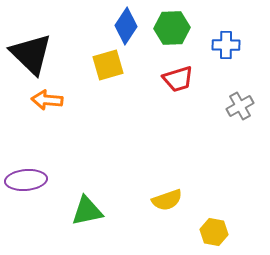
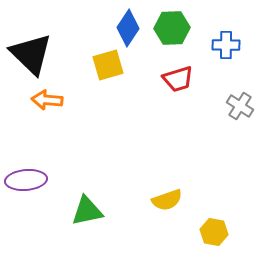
blue diamond: moved 2 px right, 2 px down
gray cross: rotated 28 degrees counterclockwise
